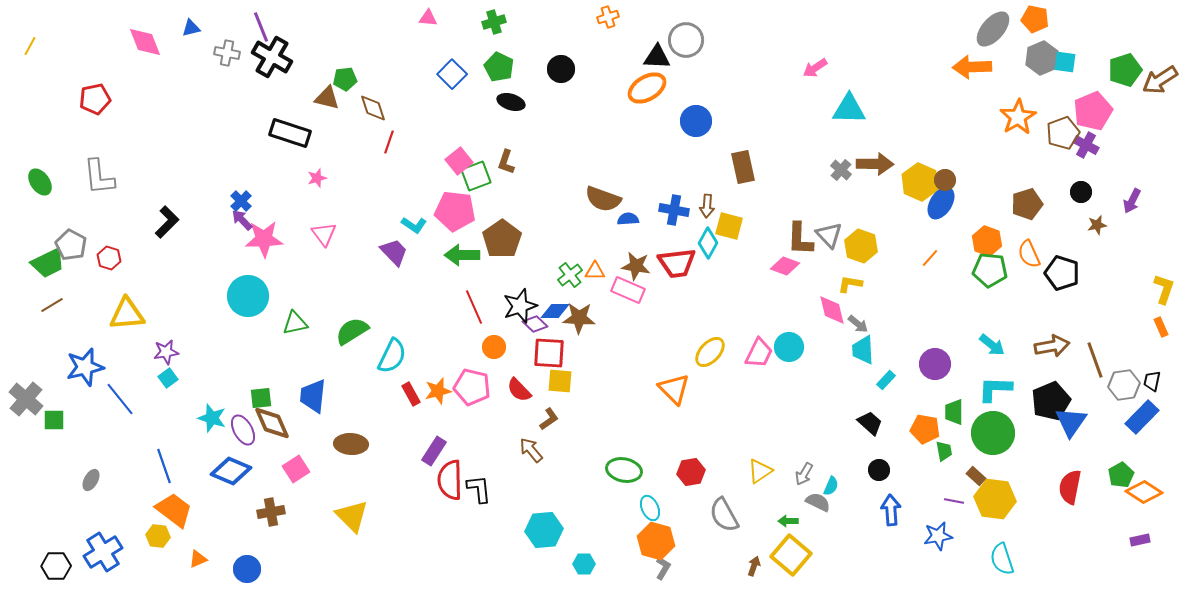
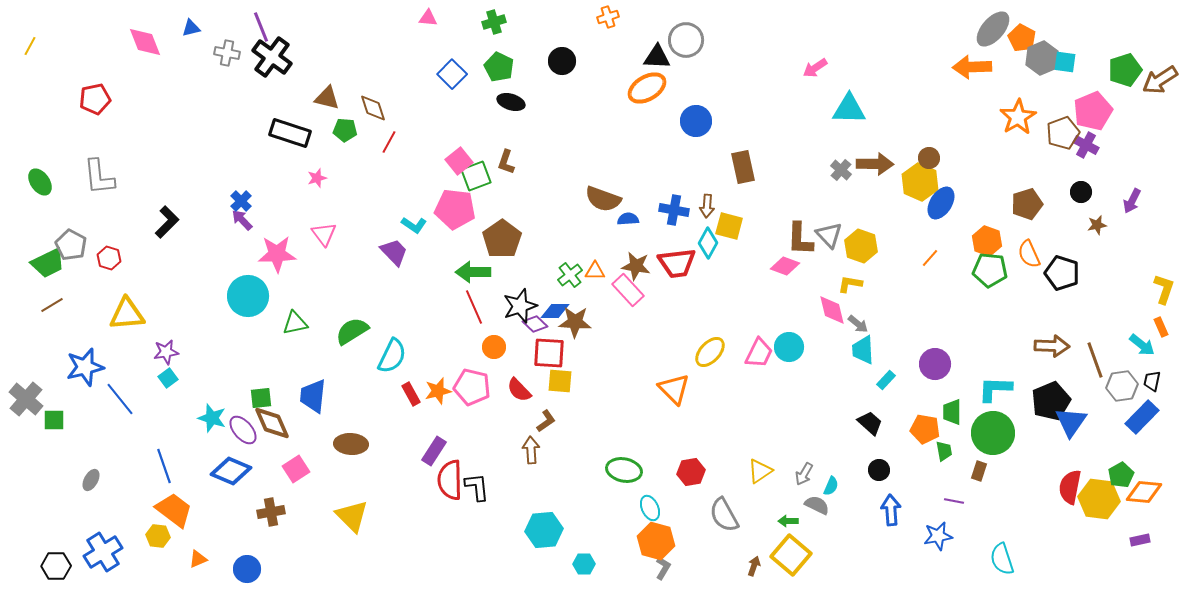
orange pentagon at (1035, 19): moved 13 px left, 19 px down; rotated 16 degrees clockwise
black cross at (272, 57): rotated 6 degrees clockwise
black circle at (561, 69): moved 1 px right, 8 px up
green pentagon at (345, 79): moved 51 px down; rotated 10 degrees clockwise
red line at (389, 142): rotated 10 degrees clockwise
brown circle at (945, 180): moved 16 px left, 22 px up
pink pentagon at (455, 211): moved 2 px up
pink star at (264, 239): moved 13 px right, 15 px down
green arrow at (462, 255): moved 11 px right, 17 px down
pink rectangle at (628, 290): rotated 24 degrees clockwise
brown star at (579, 318): moved 4 px left, 4 px down
cyan arrow at (992, 345): moved 150 px right
brown arrow at (1052, 346): rotated 12 degrees clockwise
gray hexagon at (1124, 385): moved 2 px left, 1 px down
green trapezoid at (954, 412): moved 2 px left
brown L-shape at (549, 419): moved 3 px left, 2 px down
purple ellipse at (243, 430): rotated 12 degrees counterclockwise
brown arrow at (531, 450): rotated 36 degrees clockwise
brown rectangle at (976, 476): moved 3 px right, 5 px up; rotated 66 degrees clockwise
black L-shape at (479, 489): moved 2 px left, 2 px up
orange diamond at (1144, 492): rotated 27 degrees counterclockwise
yellow hexagon at (995, 499): moved 104 px right
gray semicircle at (818, 502): moved 1 px left, 3 px down
